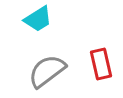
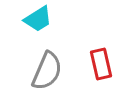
gray semicircle: rotated 150 degrees clockwise
